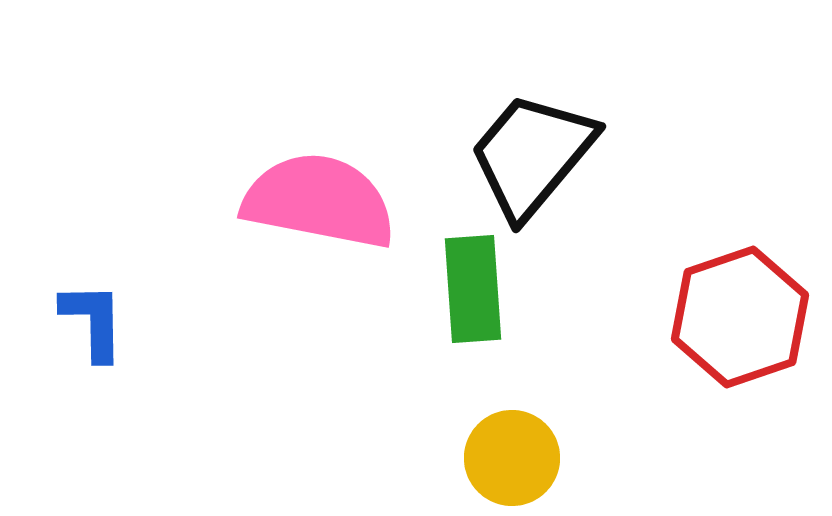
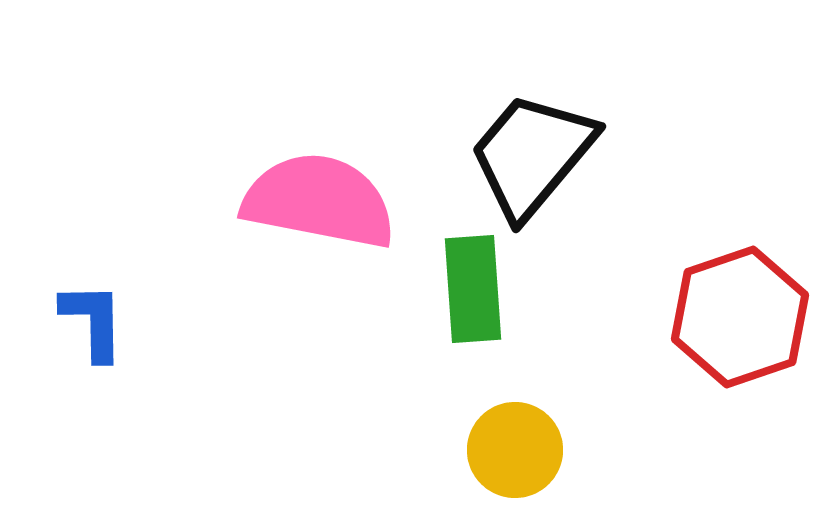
yellow circle: moved 3 px right, 8 px up
